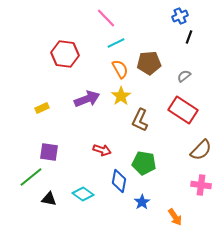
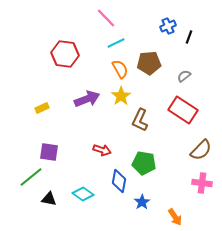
blue cross: moved 12 px left, 10 px down
pink cross: moved 1 px right, 2 px up
